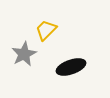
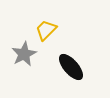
black ellipse: rotated 68 degrees clockwise
